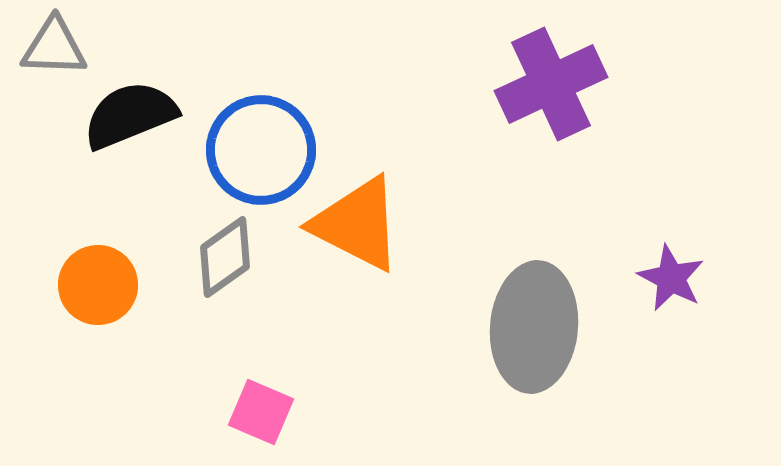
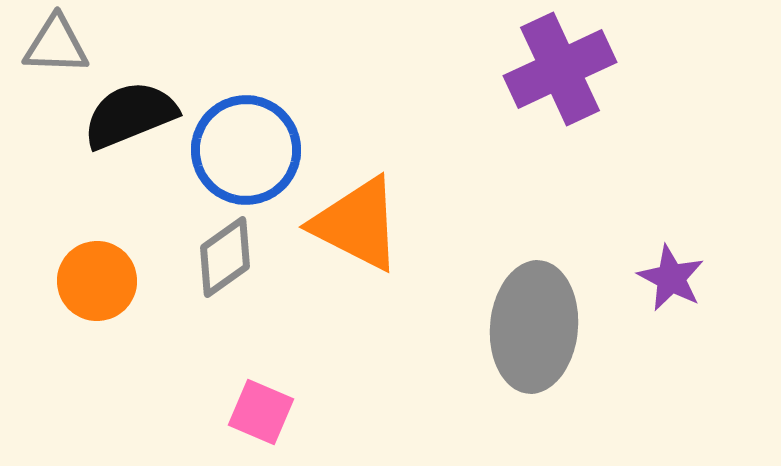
gray triangle: moved 2 px right, 2 px up
purple cross: moved 9 px right, 15 px up
blue circle: moved 15 px left
orange circle: moved 1 px left, 4 px up
